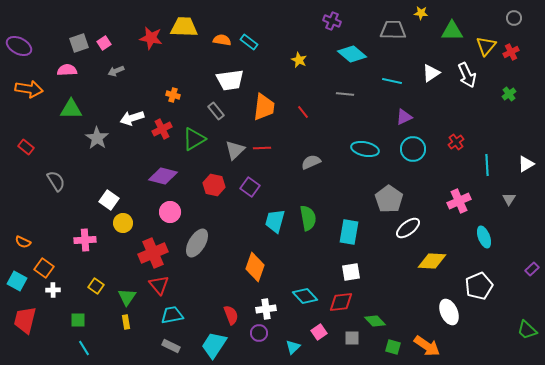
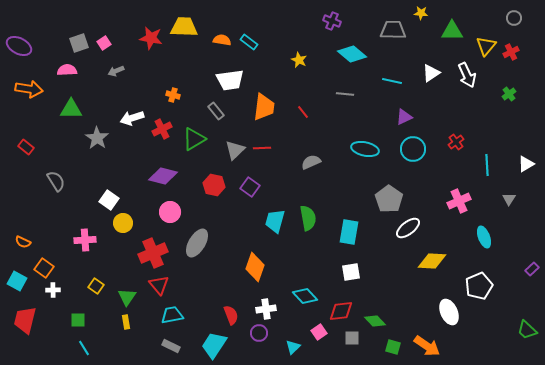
red diamond at (341, 302): moved 9 px down
